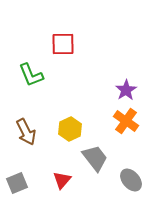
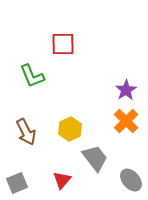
green L-shape: moved 1 px right, 1 px down
orange cross: rotated 10 degrees clockwise
